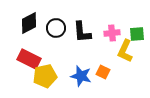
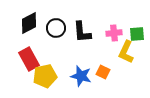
pink cross: moved 2 px right
yellow L-shape: moved 1 px right, 1 px down
red rectangle: rotated 35 degrees clockwise
